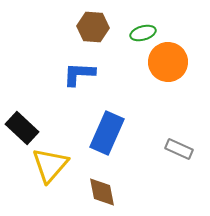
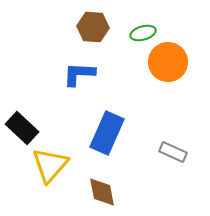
gray rectangle: moved 6 px left, 3 px down
